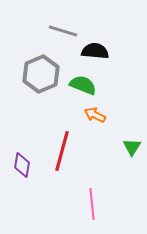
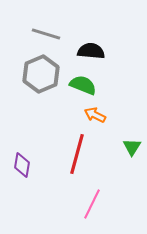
gray line: moved 17 px left, 3 px down
black semicircle: moved 4 px left
red line: moved 15 px right, 3 px down
pink line: rotated 32 degrees clockwise
